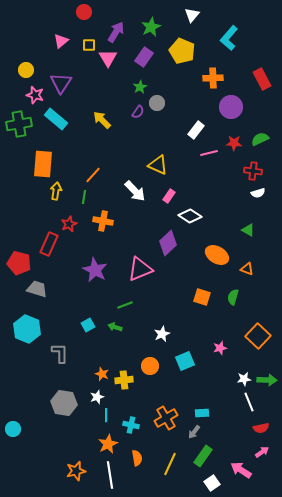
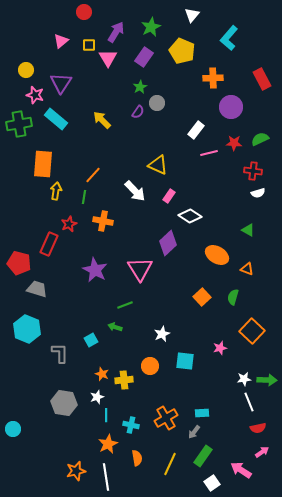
pink triangle at (140, 269): rotated 40 degrees counterclockwise
orange square at (202, 297): rotated 30 degrees clockwise
cyan square at (88, 325): moved 3 px right, 15 px down
orange square at (258, 336): moved 6 px left, 5 px up
cyan square at (185, 361): rotated 30 degrees clockwise
red semicircle at (261, 428): moved 3 px left
white line at (110, 475): moved 4 px left, 2 px down
